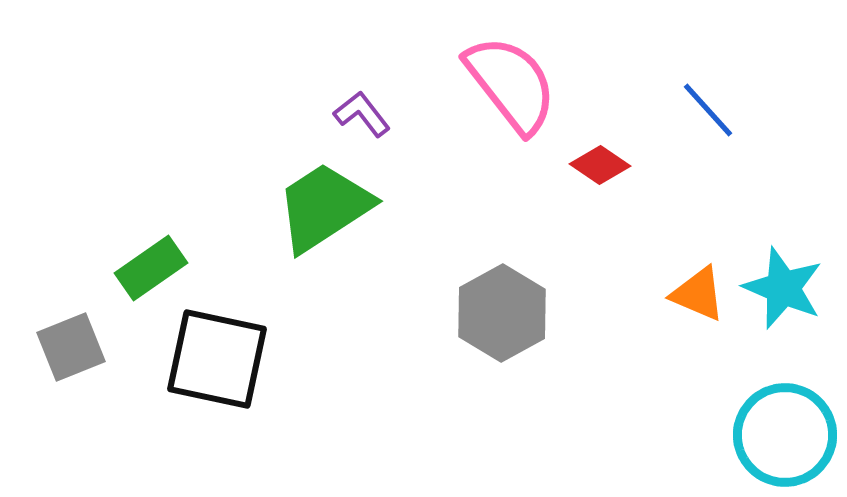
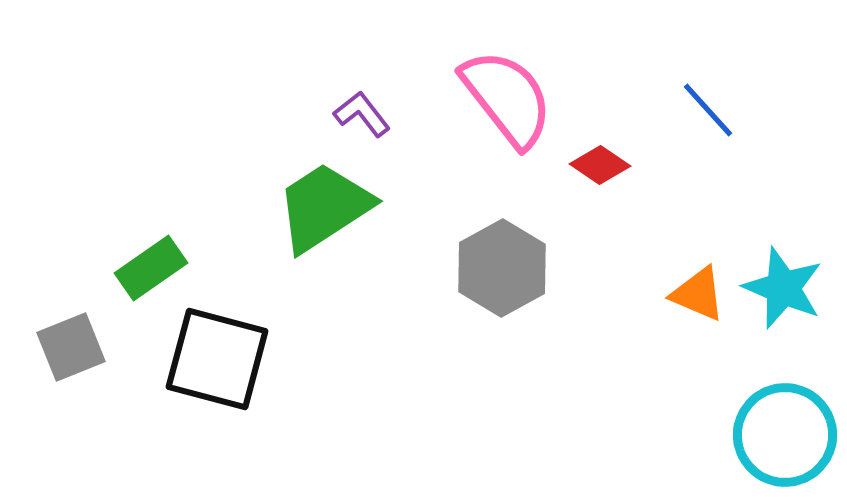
pink semicircle: moved 4 px left, 14 px down
gray hexagon: moved 45 px up
black square: rotated 3 degrees clockwise
